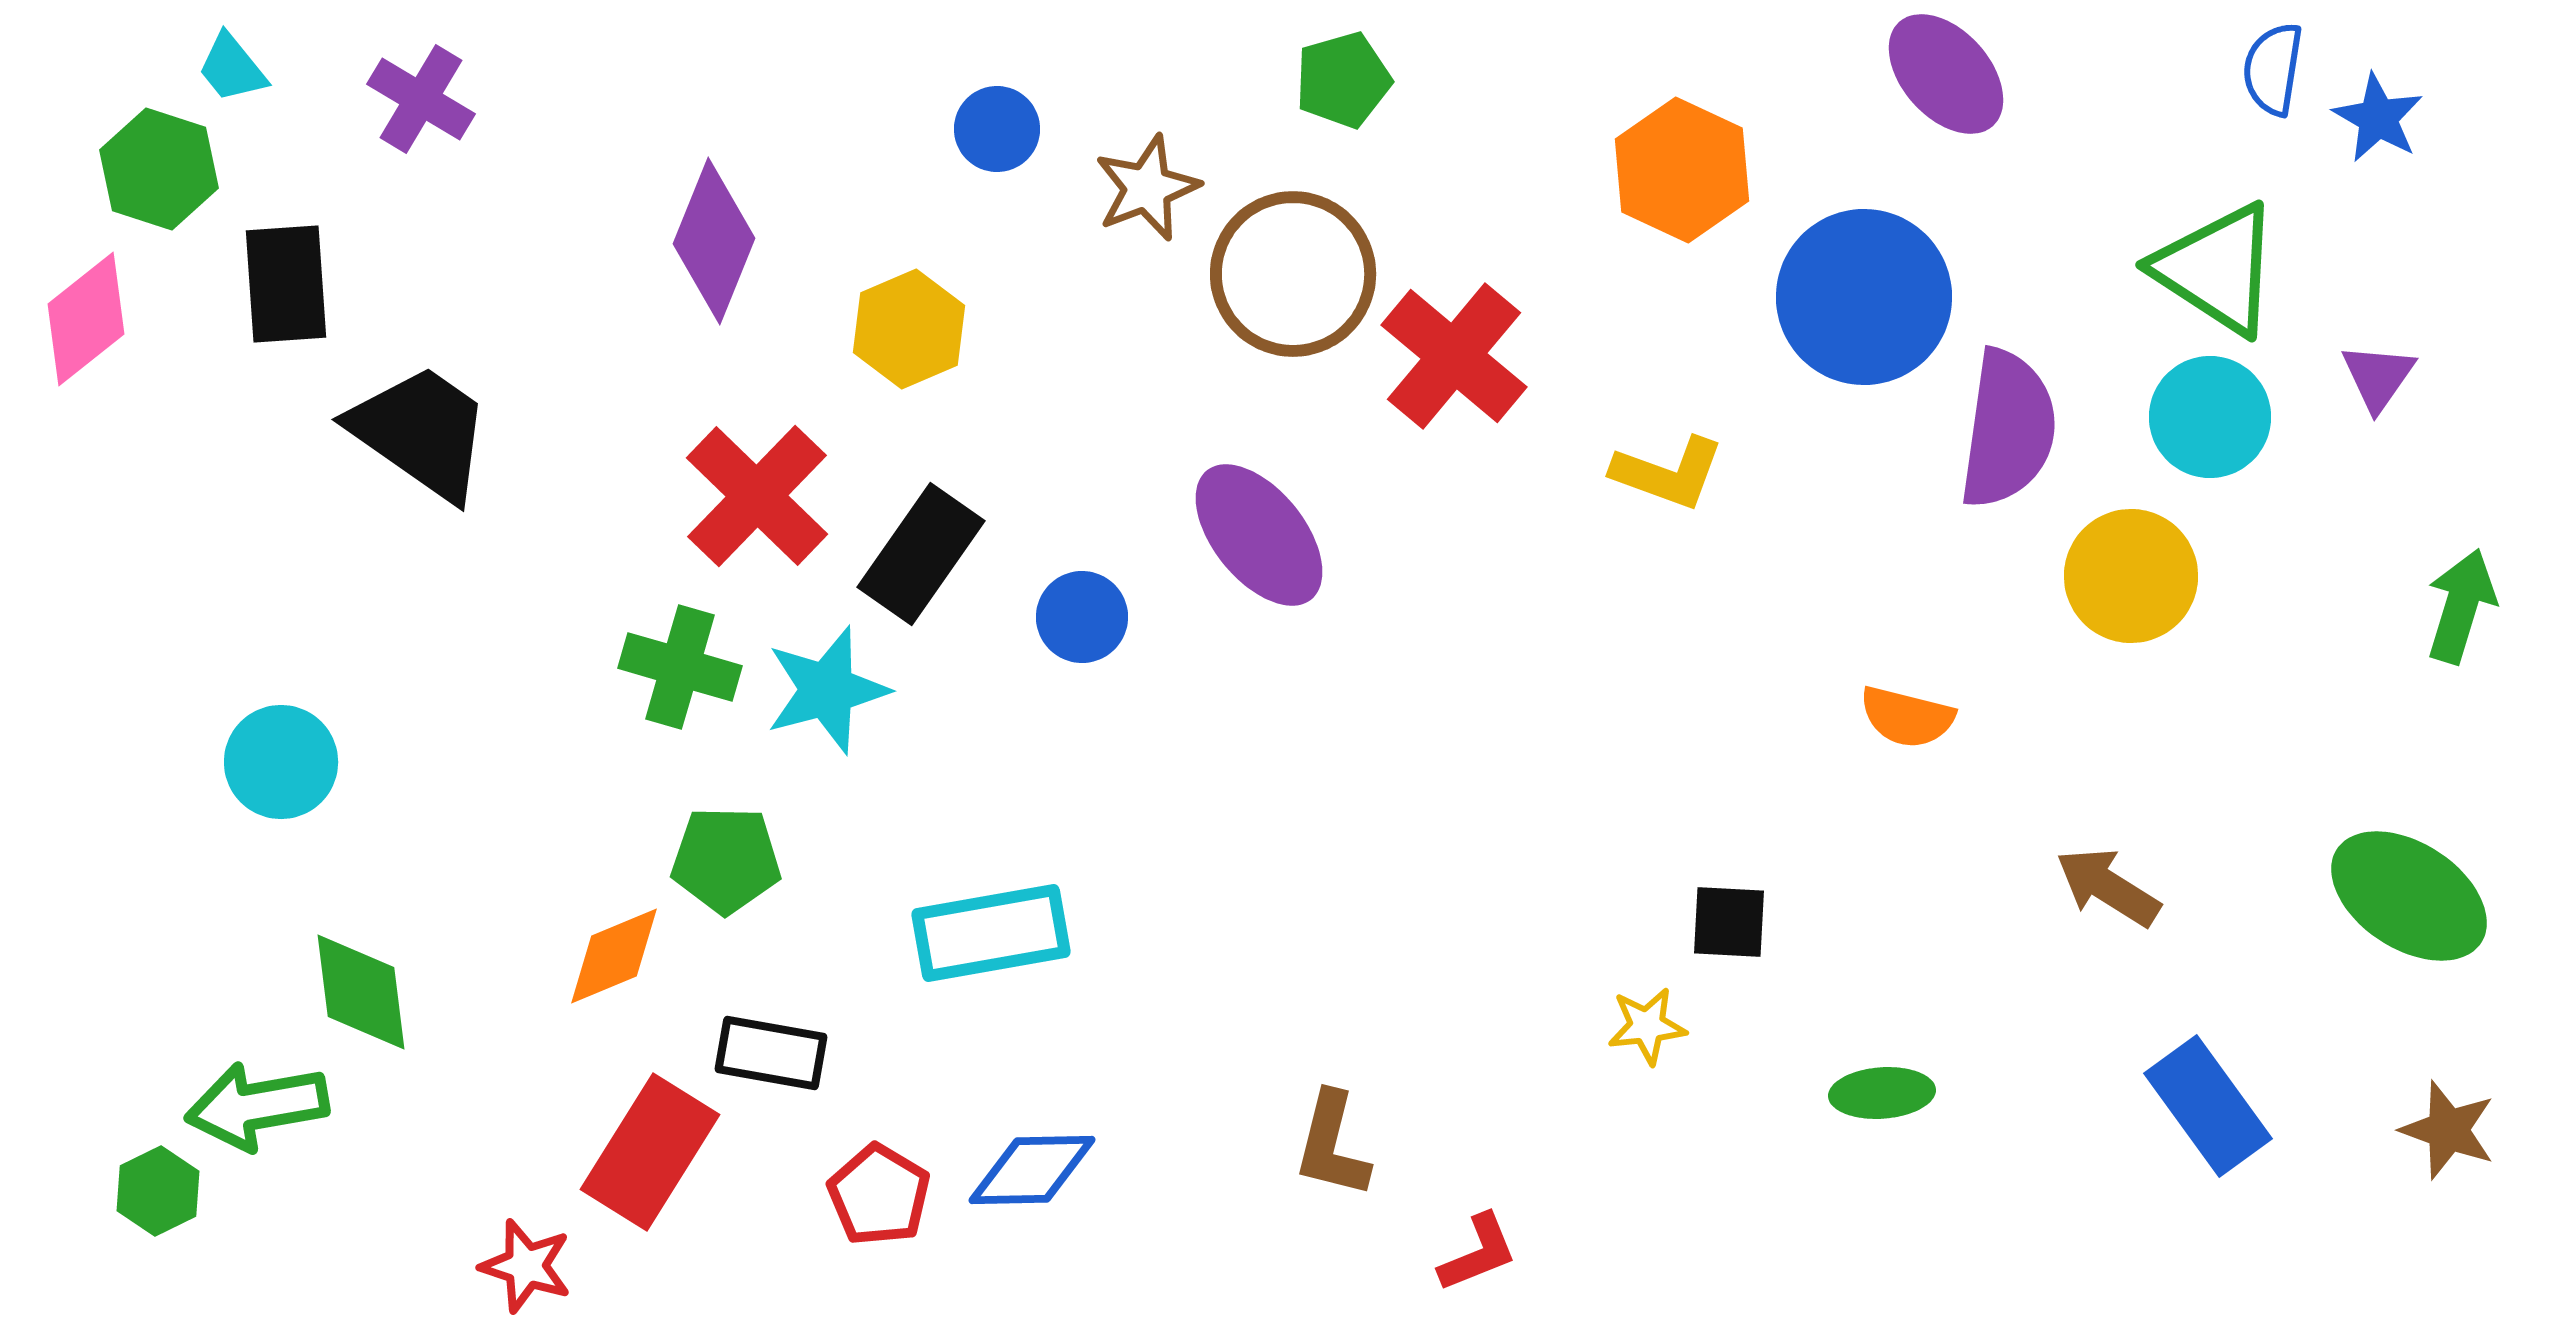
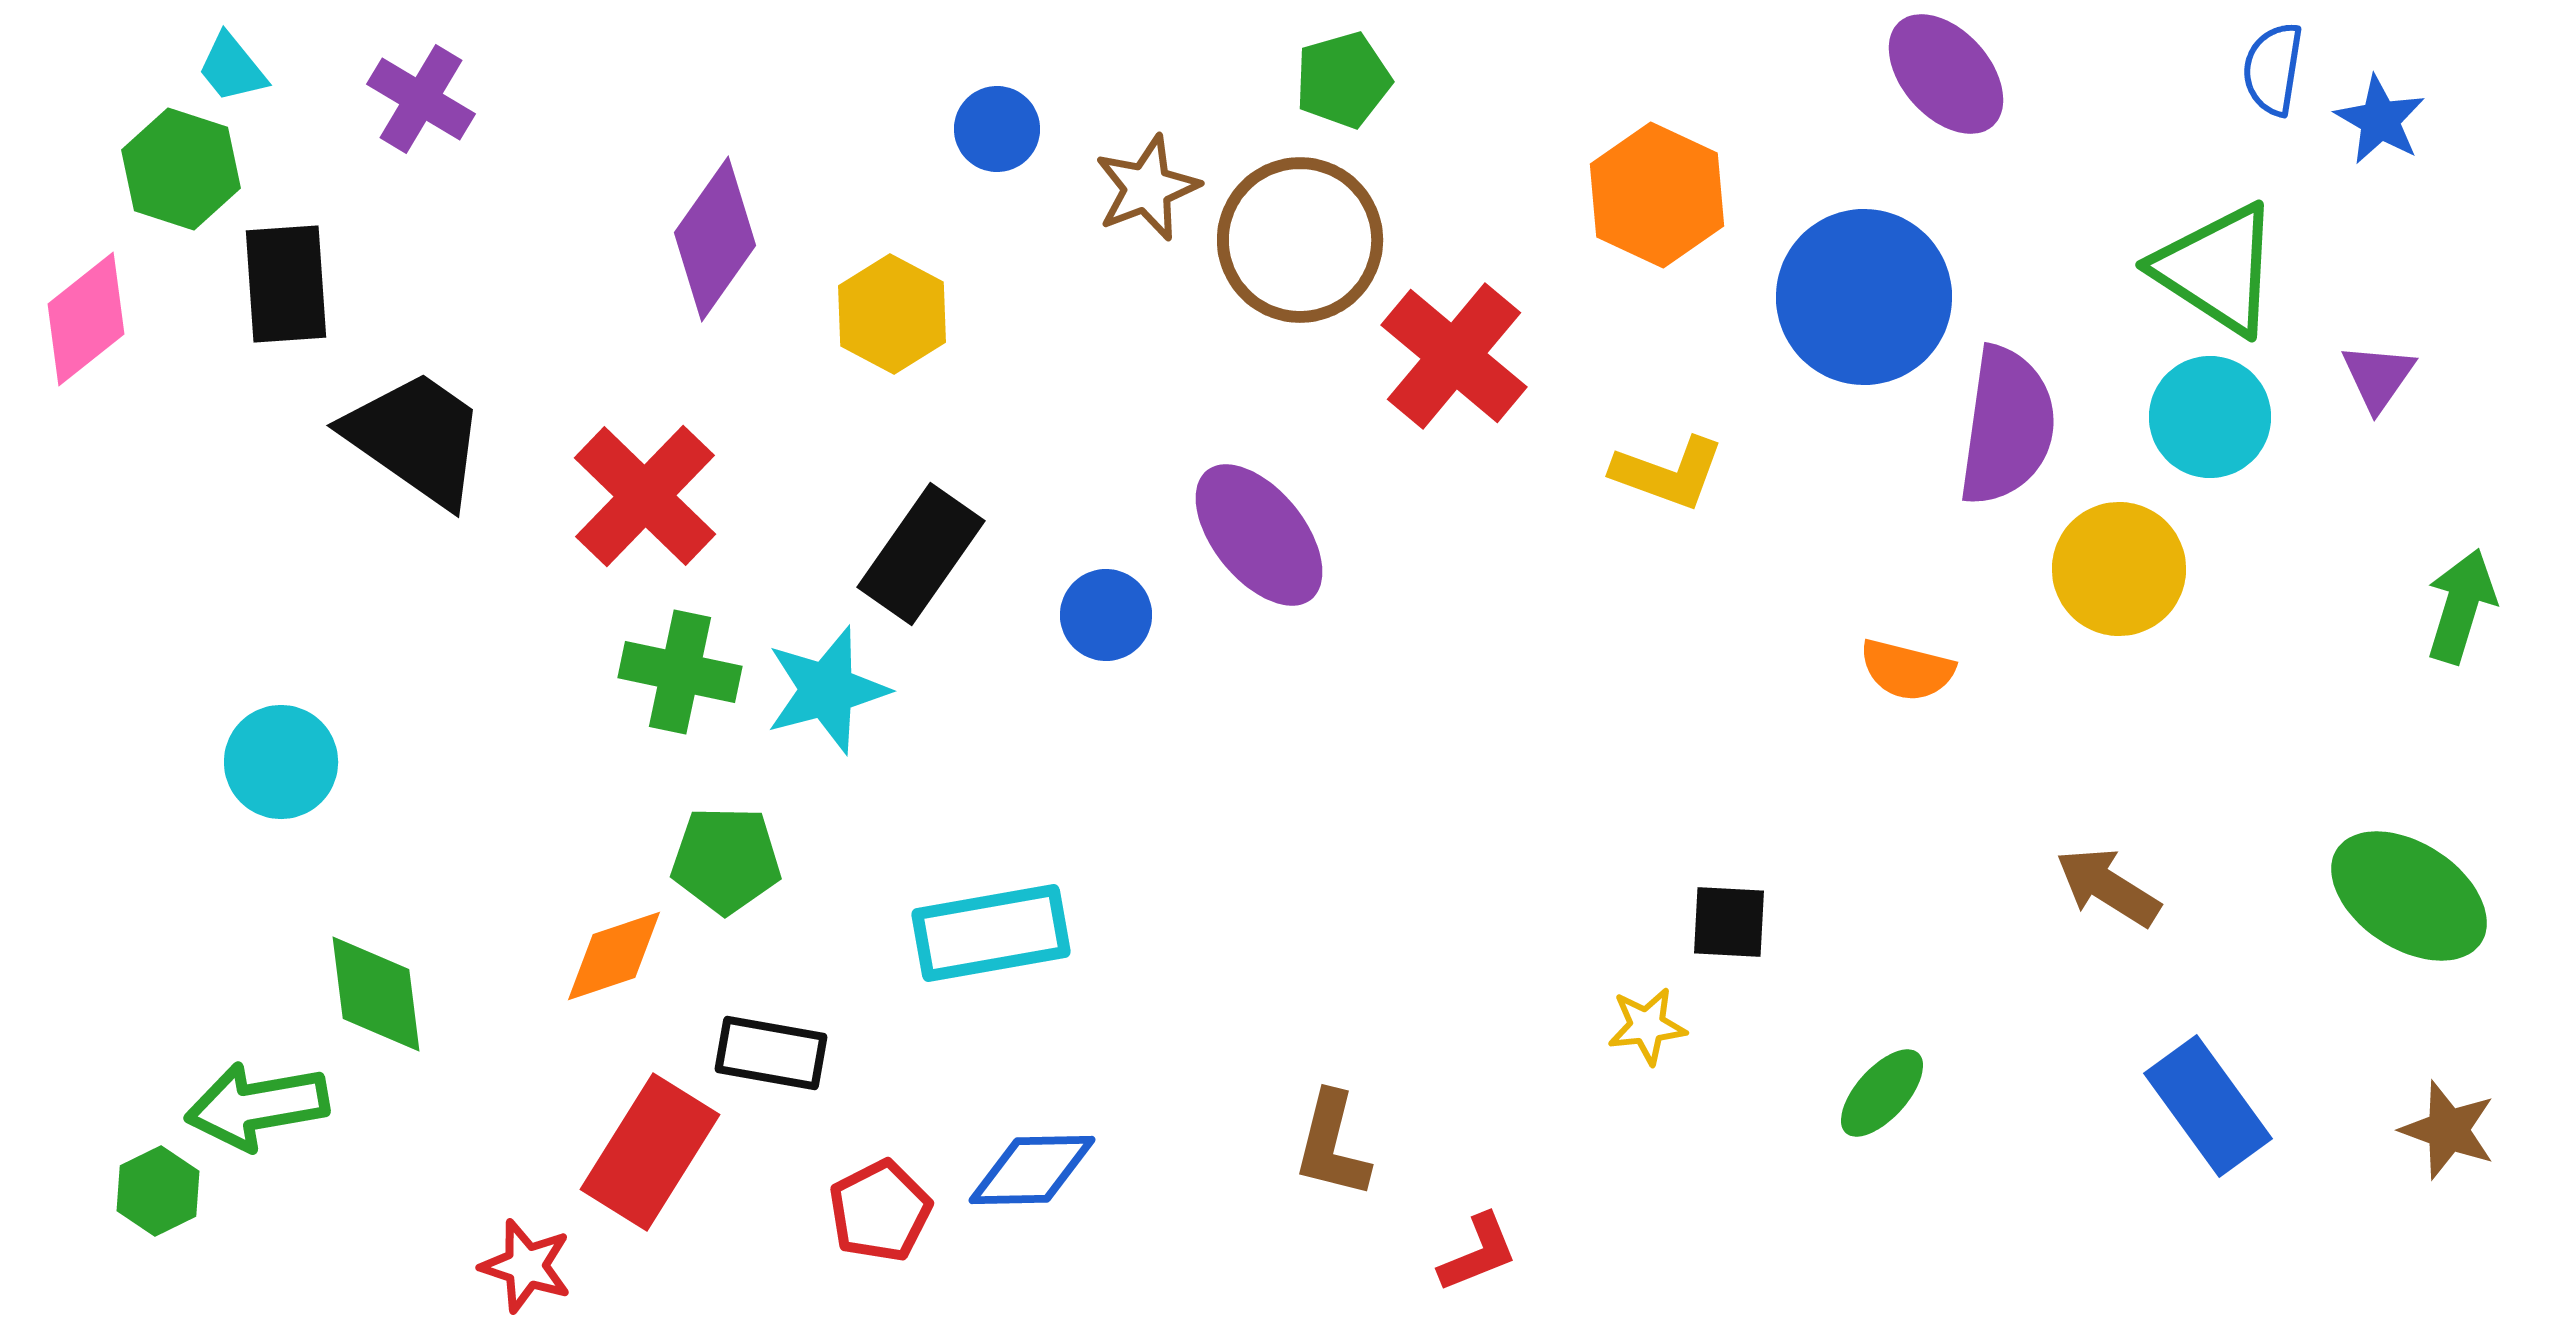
blue star at (2378, 118): moved 2 px right, 2 px down
green hexagon at (159, 169): moved 22 px right
orange hexagon at (1682, 170): moved 25 px left, 25 px down
purple diamond at (714, 241): moved 1 px right, 2 px up; rotated 13 degrees clockwise
brown circle at (1293, 274): moved 7 px right, 34 px up
yellow hexagon at (909, 329): moved 17 px left, 15 px up; rotated 9 degrees counterclockwise
purple semicircle at (2008, 429): moved 1 px left, 3 px up
black trapezoid at (421, 432): moved 5 px left, 6 px down
red cross at (757, 496): moved 112 px left
yellow circle at (2131, 576): moved 12 px left, 7 px up
blue circle at (1082, 617): moved 24 px right, 2 px up
green cross at (680, 667): moved 5 px down; rotated 4 degrees counterclockwise
orange semicircle at (1907, 717): moved 47 px up
orange diamond at (614, 956): rotated 4 degrees clockwise
green diamond at (361, 992): moved 15 px right, 2 px down
green ellipse at (1882, 1093): rotated 44 degrees counterclockwise
red pentagon at (879, 1195): moved 1 px right, 16 px down; rotated 14 degrees clockwise
